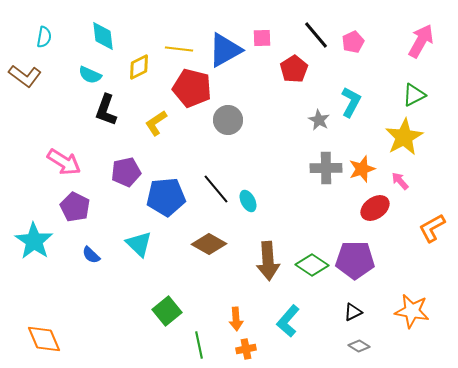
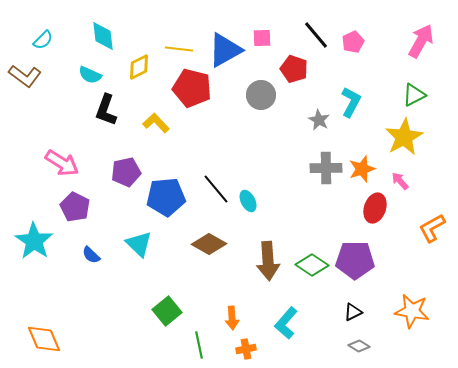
cyan semicircle at (44, 37): moved 1 px left, 3 px down; rotated 35 degrees clockwise
red pentagon at (294, 69): rotated 20 degrees counterclockwise
gray circle at (228, 120): moved 33 px right, 25 px up
yellow L-shape at (156, 123): rotated 80 degrees clockwise
pink arrow at (64, 162): moved 2 px left, 1 px down
red ellipse at (375, 208): rotated 36 degrees counterclockwise
orange arrow at (236, 319): moved 4 px left, 1 px up
cyan L-shape at (288, 321): moved 2 px left, 2 px down
